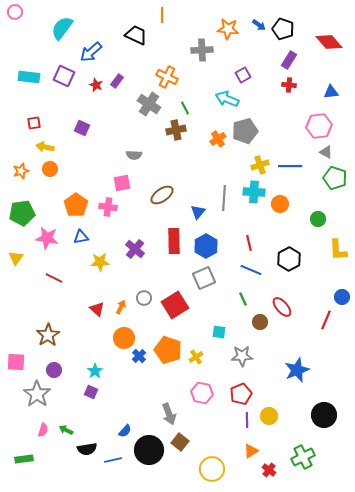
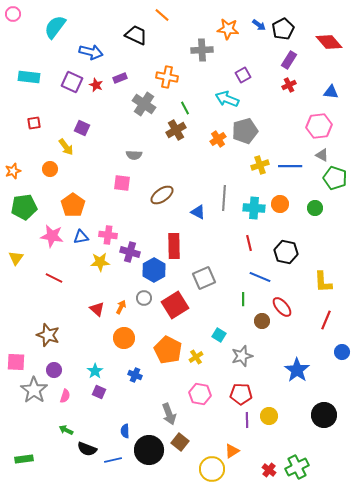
pink circle at (15, 12): moved 2 px left, 2 px down
orange line at (162, 15): rotated 49 degrees counterclockwise
cyan semicircle at (62, 28): moved 7 px left, 1 px up
black pentagon at (283, 29): rotated 25 degrees clockwise
blue arrow at (91, 52): rotated 125 degrees counterclockwise
purple square at (64, 76): moved 8 px right, 6 px down
orange cross at (167, 77): rotated 15 degrees counterclockwise
purple rectangle at (117, 81): moved 3 px right, 3 px up; rotated 32 degrees clockwise
red cross at (289, 85): rotated 32 degrees counterclockwise
blue triangle at (331, 92): rotated 14 degrees clockwise
gray cross at (149, 104): moved 5 px left
brown cross at (176, 130): rotated 18 degrees counterclockwise
yellow arrow at (45, 147): moved 21 px right; rotated 138 degrees counterclockwise
gray triangle at (326, 152): moved 4 px left, 3 px down
orange star at (21, 171): moved 8 px left
pink square at (122, 183): rotated 18 degrees clockwise
cyan cross at (254, 192): moved 16 px down
orange pentagon at (76, 205): moved 3 px left
pink cross at (108, 207): moved 28 px down
blue triangle at (198, 212): rotated 42 degrees counterclockwise
green pentagon at (22, 213): moved 2 px right, 6 px up
green circle at (318, 219): moved 3 px left, 11 px up
pink star at (47, 238): moved 5 px right, 2 px up
red rectangle at (174, 241): moved 5 px down
blue hexagon at (206, 246): moved 52 px left, 24 px down
purple cross at (135, 249): moved 5 px left, 3 px down; rotated 24 degrees counterclockwise
yellow L-shape at (338, 250): moved 15 px left, 32 px down
black hexagon at (289, 259): moved 3 px left, 7 px up; rotated 20 degrees counterclockwise
blue line at (251, 270): moved 9 px right, 7 px down
blue circle at (342, 297): moved 55 px down
green line at (243, 299): rotated 24 degrees clockwise
brown circle at (260, 322): moved 2 px right, 1 px up
cyan square at (219, 332): moved 3 px down; rotated 24 degrees clockwise
brown star at (48, 335): rotated 20 degrees counterclockwise
orange pentagon at (168, 350): rotated 8 degrees clockwise
blue cross at (139, 356): moved 4 px left, 19 px down; rotated 24 degrees counterclockwise
gray star at (242, 356): rotated 15 degrees counterclockwise
blue star at (297, 370): rotated 15 degrees counterclockwise
purple square at (91, 392): moved 8 px right
pink hexagon at (202, 393): moved 2 px left, 1 px down
gray star at (37, 394): moved 3 px left, 4 px up
red pentagon at (241, 394): rotated 25 degrees clockwise
pink semicircle at (43, 430): moved 22 px right, 34 px up
blue semicircle at (125, 431): rotated 136 degrees clockwise
black semicircle at (87, 449): rotated 30 degrees clockwise
orange triangle at (251, 451): moved 19 px left
green cross at (303, 457): moved 6 px left, 10 px down
